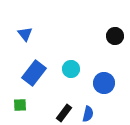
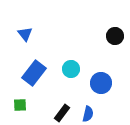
blue circle: moved 3 px left
black rectangle: moved 2 px left
